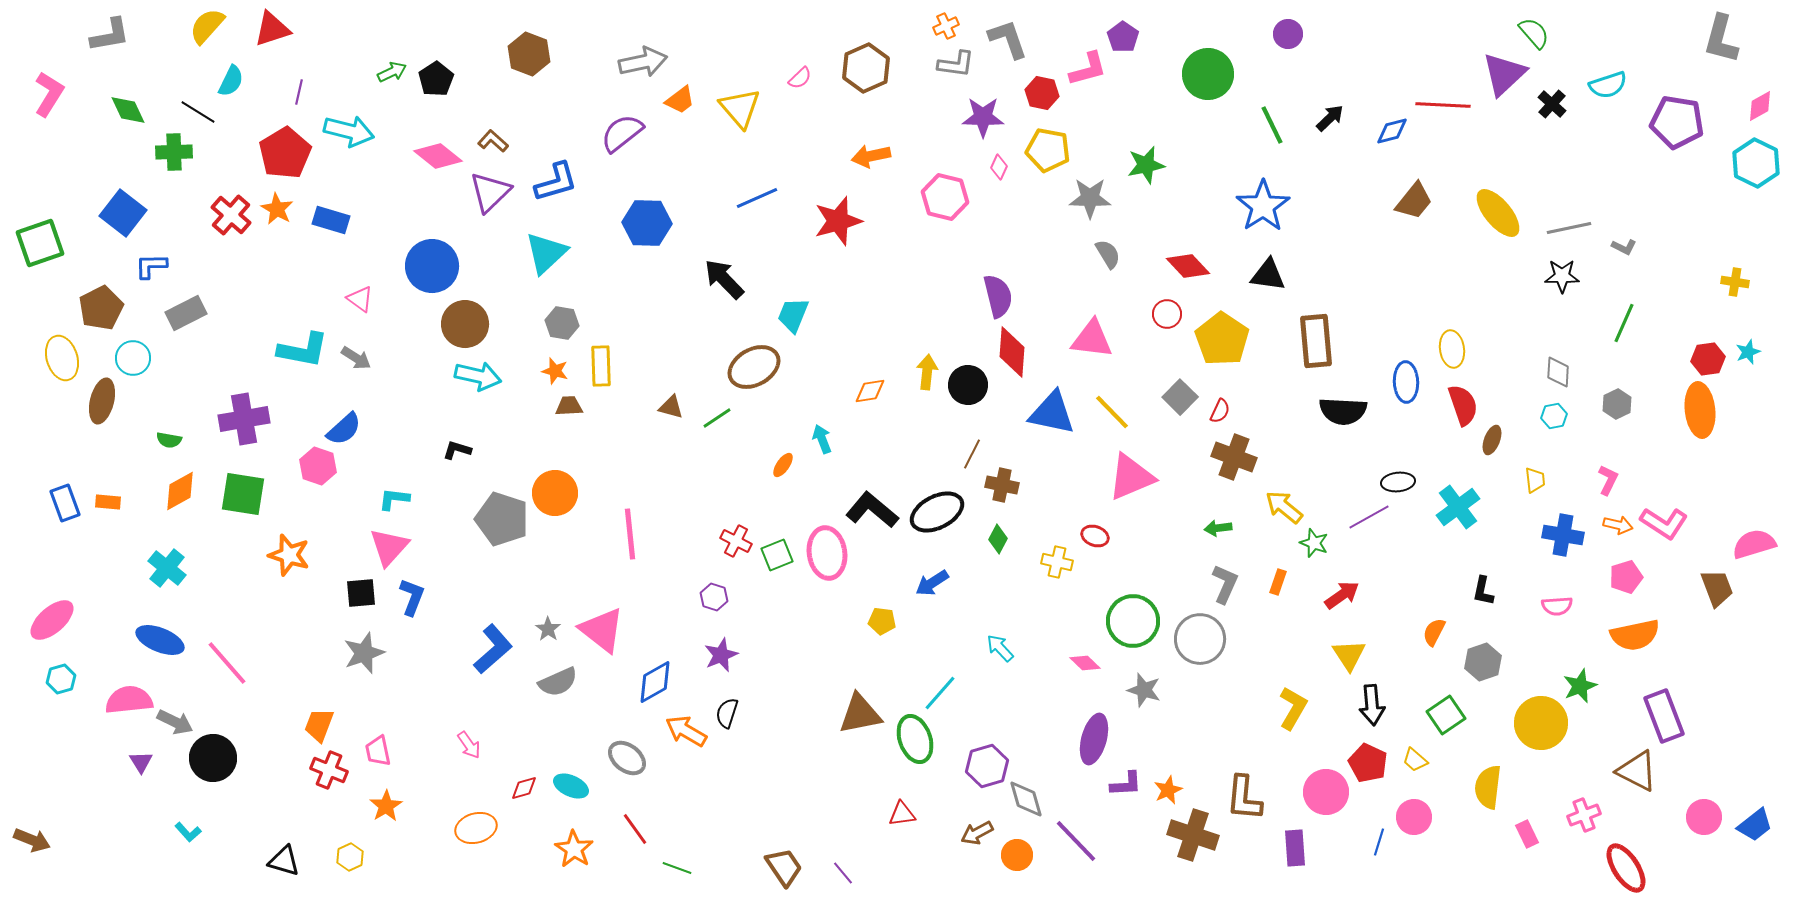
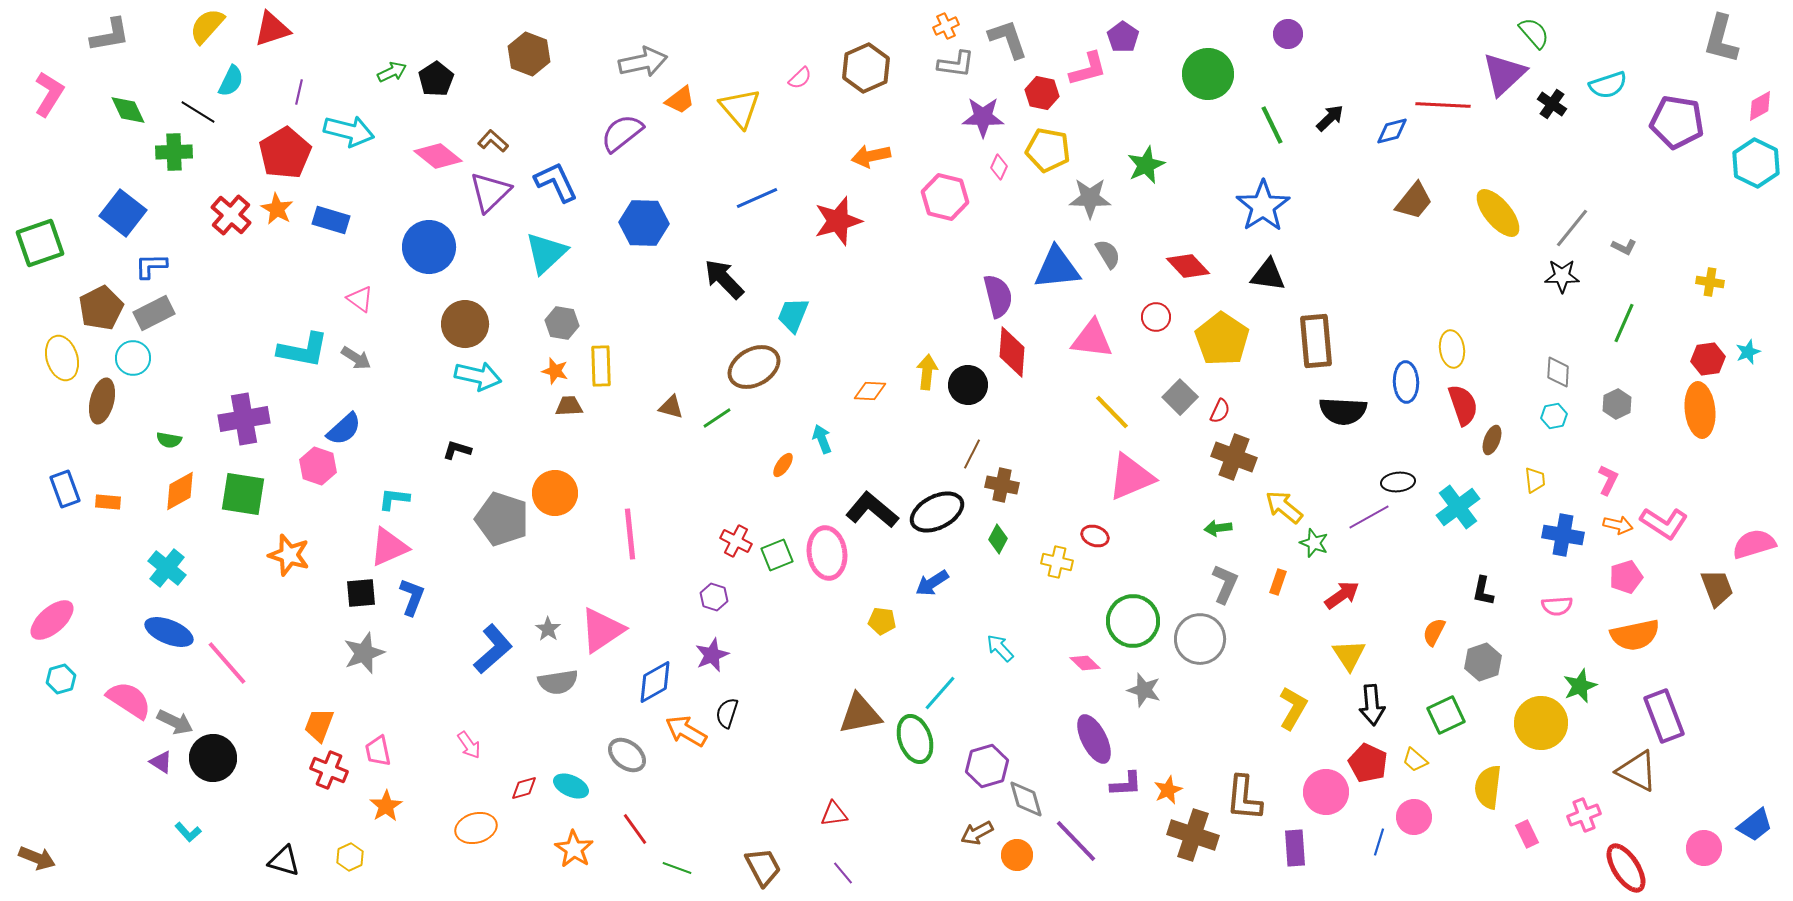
black cross at (1552, 104): rotated 8 degrees counterclockwise
green star at (1146, 165): rotated 12 degrees counterclockwise
blue L-shape at (556, 182): rotated 99 degrees counterclockwise
blue hexagon at (647, 223): moved 3 px left
gray line at (1569, 228): moved 3 px right; rotated 39 degrees counterclockwise
blue circle at (432, 266): moved 3 px left, 19 px up
yellow cross at (1735, 282): moved 25 px left
gray rectangle at (186, 313): moved 32 px left
red circle at (1167, 314): moved 11 px left, 3 px down
orange diamond at (870, 391): rotated 12 degrees clockwise
blue triangle at (1052, 413): moved 5 px right, 145 px up; rotated 18 degrees counterclockwise
blue rectangle at (65, 503): moved 14 px up
pink triangle at (389, 547): rotated 24 degrees clockwise
pink triangle at (602, 630): rotated 48 degrees clockwise
blue ellipse at (160, 640): moved 9 px right, 8 px up
purple star at (721, 655): moved 9 px left
gray semicircle at (558, 682): rotated 15 degrees clockwise
pink semicircle at (129, 700): rotated 39 degrees clockwise
green square at (1446, 715): rotated 9 degrees clockwise
purple ellipse at (1094, 739): rotated 42 degrees counterclockwise
gray ellipse at (627, 758): moved 3 px up
purple triangle at (141, 762): moved 20 px right; rotated 25 degrees counterclockwise
red triangle at (902, 814): moved 68 px left
pink circle at (1704, 817): moved 31 px down
brown arrow at (32, 840): moved 5 px right, 18 px down
brown trapezoid at (784, 867): moved 21 px left; rotated 6 degrees clockwise
